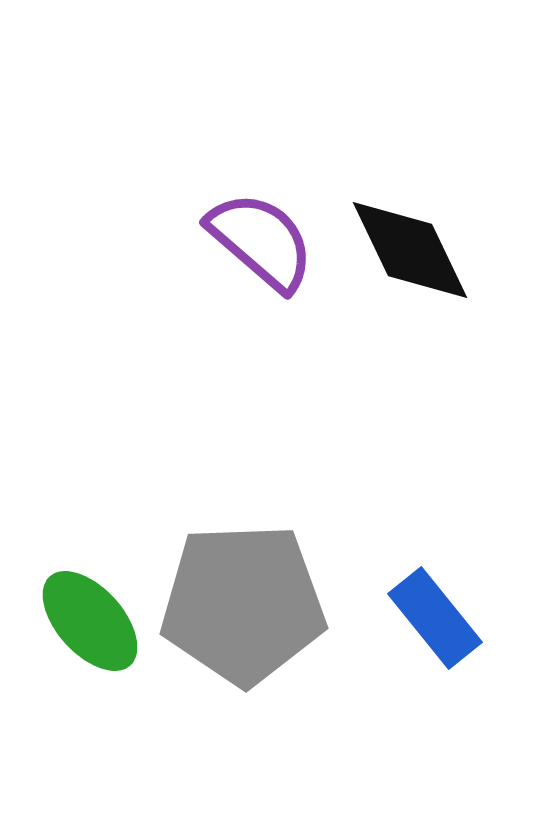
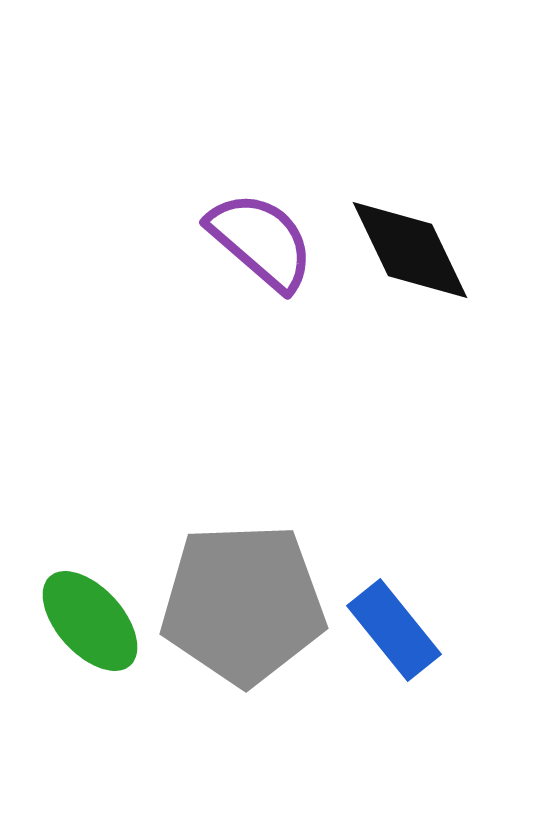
blue rectangle: moved 41 px left, 12 px down
